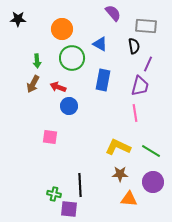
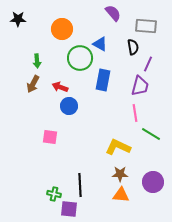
black semicircle: moved 1 px left, 1 px down
green circle: moved 8 px right
red arrow: moved 2 px right
green line: moved 17 px up
orange triangle: moved 8 px left, 4 px up
